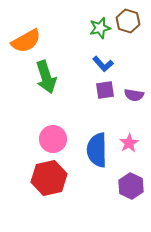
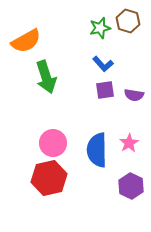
pink circle: moved 4 px down
